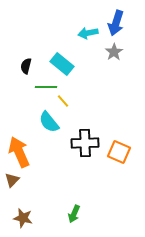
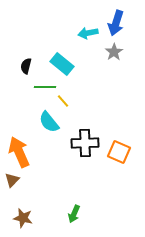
green line: moved 1 px left
